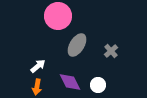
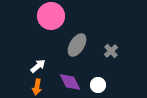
pink circle: moved 7 px left
